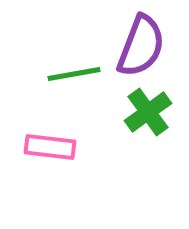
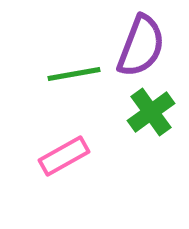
green cross: moved 3 px right
pink rectangle: moved 14 px right, 9 px down; rotated 36 degrees counterclockwise
